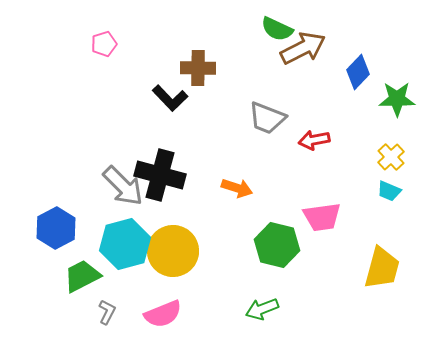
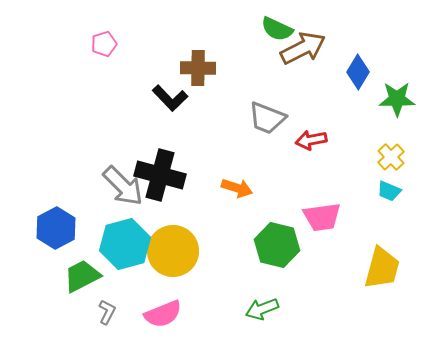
blue diamond: rotated 12 degrees counterclockwise
red arrow: moved 3 px left
